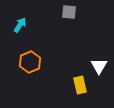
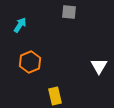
yellow rectangle: moved 25 px left, 11 px down
